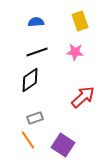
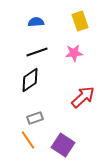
pink star: moved 1 px left, 1 px down; rotated 12 degrees counterclockwise
